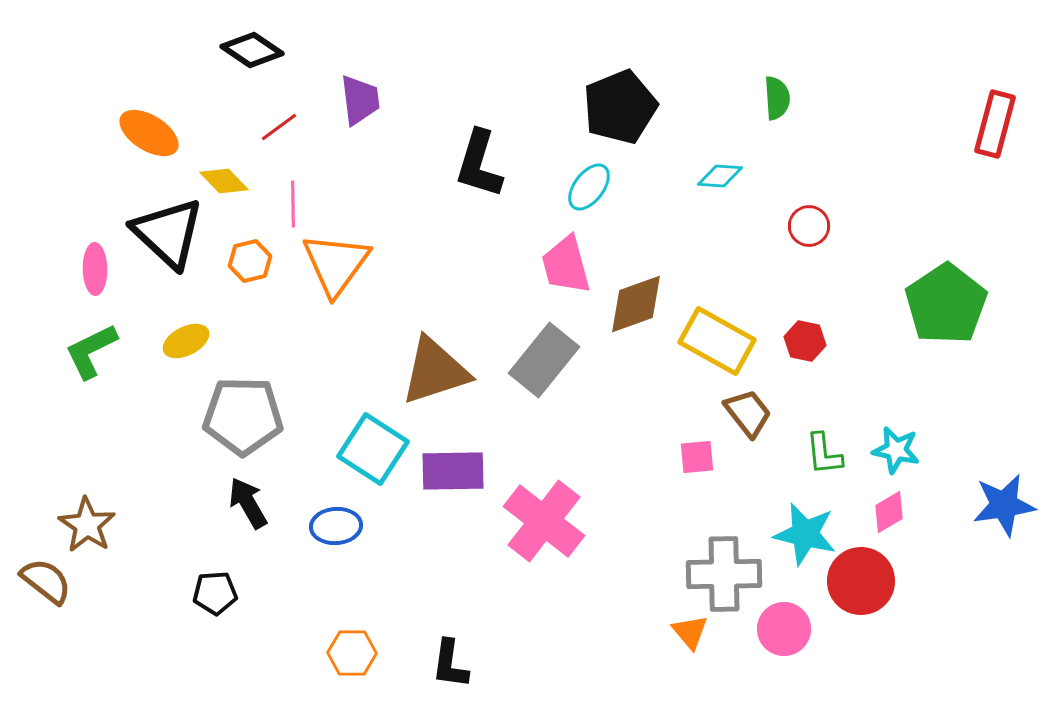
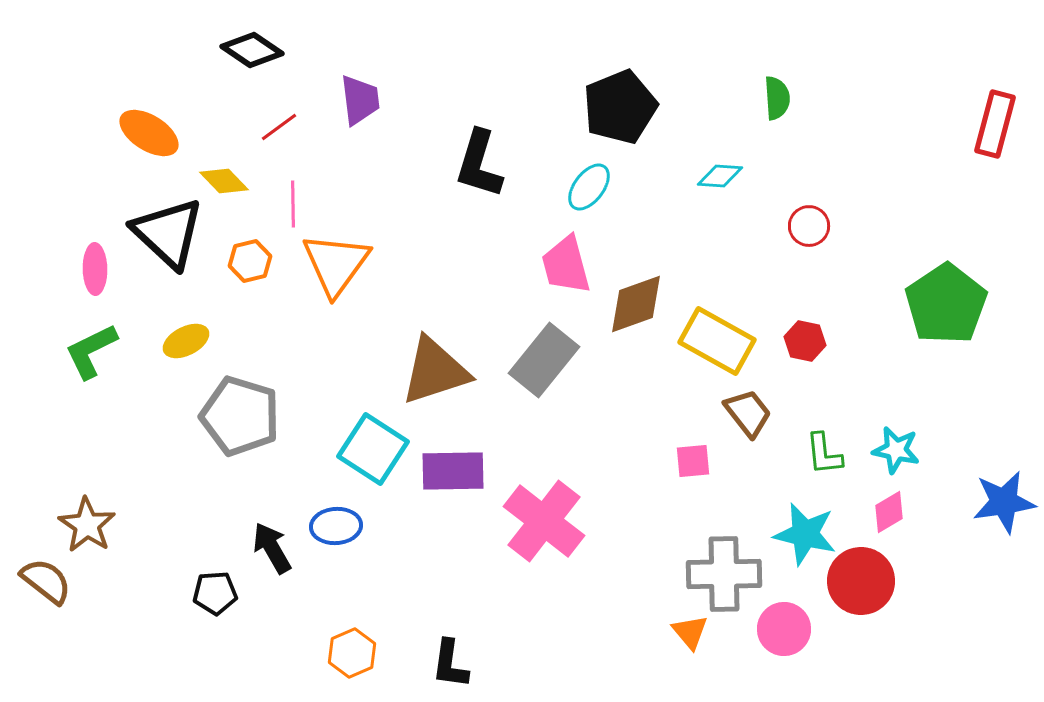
gray pentagon at (243, 416): moved 3 px left; rotated 16 degrees clockwise
pink square at (697, 457): moved 4 px left, 4 px down
black arrow at (248, 503): moved 24 px right, 45 px down
blue star at (1004, 505): moved 3 px up
orange hexagon at (352, 653): rotated 24 degrees counterclockwise
